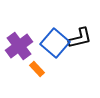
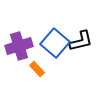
black L-shape: moved 1 px right, 3 px down
purple cross: rotated 20 degrees clockwise
